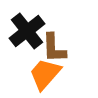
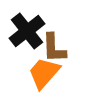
orange trapezoid: moved 1 px left, 1 px up
